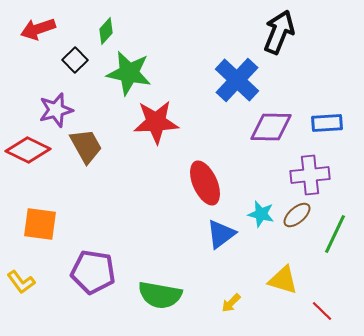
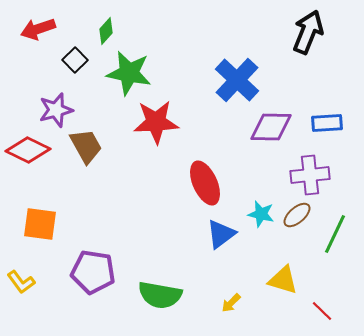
black arrow: moved 29 px right
